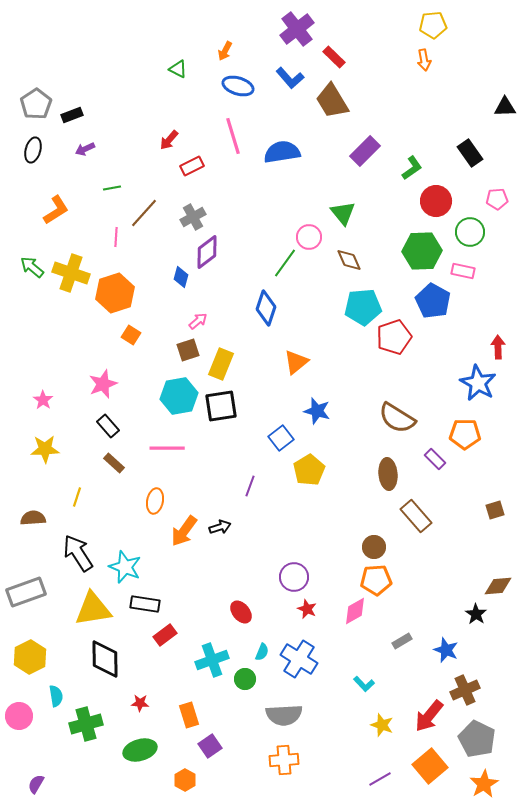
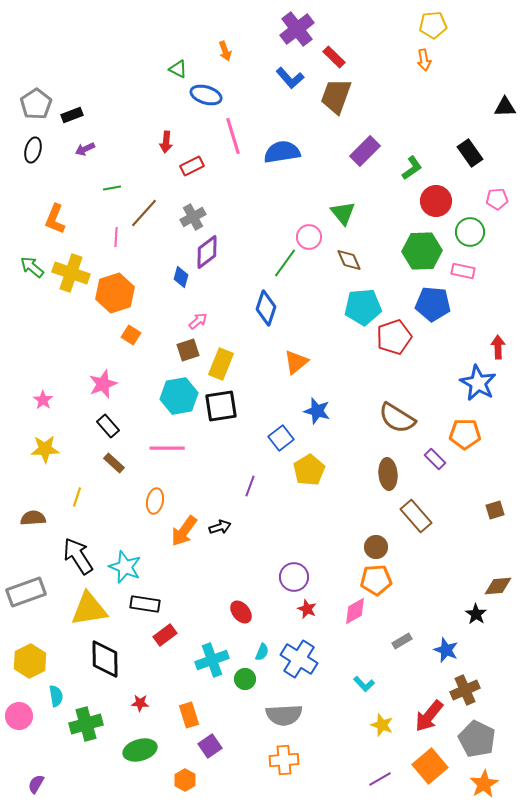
orange arrow at (225, 51): rotated 48 degrees counterclockwise
blue ellipse at (238, 86): moved 32 px left, 9 px down
brown trapezoid at (332, 101): moved 4 px right, 5 px up; rotated 51 degrees clockwise
red arrow at (169, 140): moved 3 px left, 2 px down; rotated 35 degrees counterclockwise
orange L-shape at (56, 210): moved 1 px left, 9 px down; rotated 144 degrees clockwise
blue pentagon at (433, 301): moved 3 px down; rotated 24 degrees counterclockwise
brown circle at (374, 547): moved 2 px right
black arrow at (78, 553): moved 3 px down
yellow triangle at (93, 609): moved 4 px left
yellow hexagon at (30, 657): moved 4 px down
